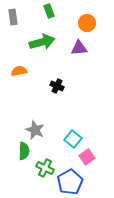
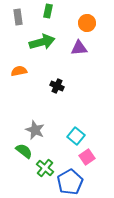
green rectangle: moved 1 px left; rotated 32 degrees clockwise
gray rectangle: moved 5 px right
cyan square: moved 3 px right, 3 px up
green semicircle: rotated 54 degrees counterclockwise
green cross: rotated 12 degrees clockwise
